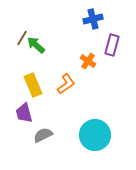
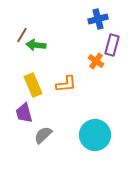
blue cross: moved 5 px right
brown line: moved 3 px up
green arrow: rotated 36 degrees counterclockwise
orange cross: moved 8 px right
orange L-shape: rotated 30 degrees clockwise
gray semicircle: rotated 18 degrees counterclockwise
